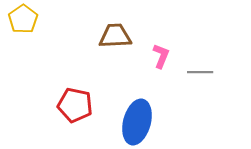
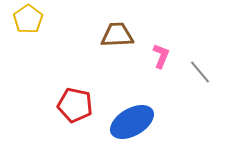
yellow pentagon: moved 5 px right
brown trapezoid: moved 2 px right, 1 px up
gray line: rotated 50 degrees clockwise
blue ellipse: moved 5 px left; rotated 45 degrees clockwise
